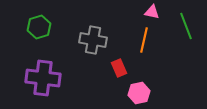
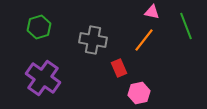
orange line: rotated 25 degrees clockwise
purple cross: rotated 28 degrees clockwise
